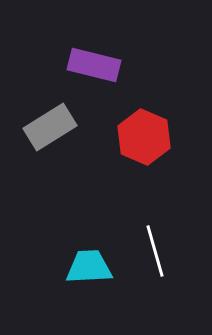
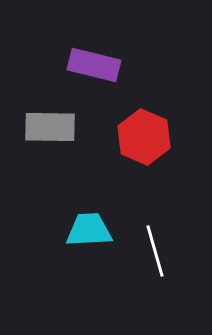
gray rectangle: rotated 33 degrees clockwise
cyan trapezoid: moved 37 px up
